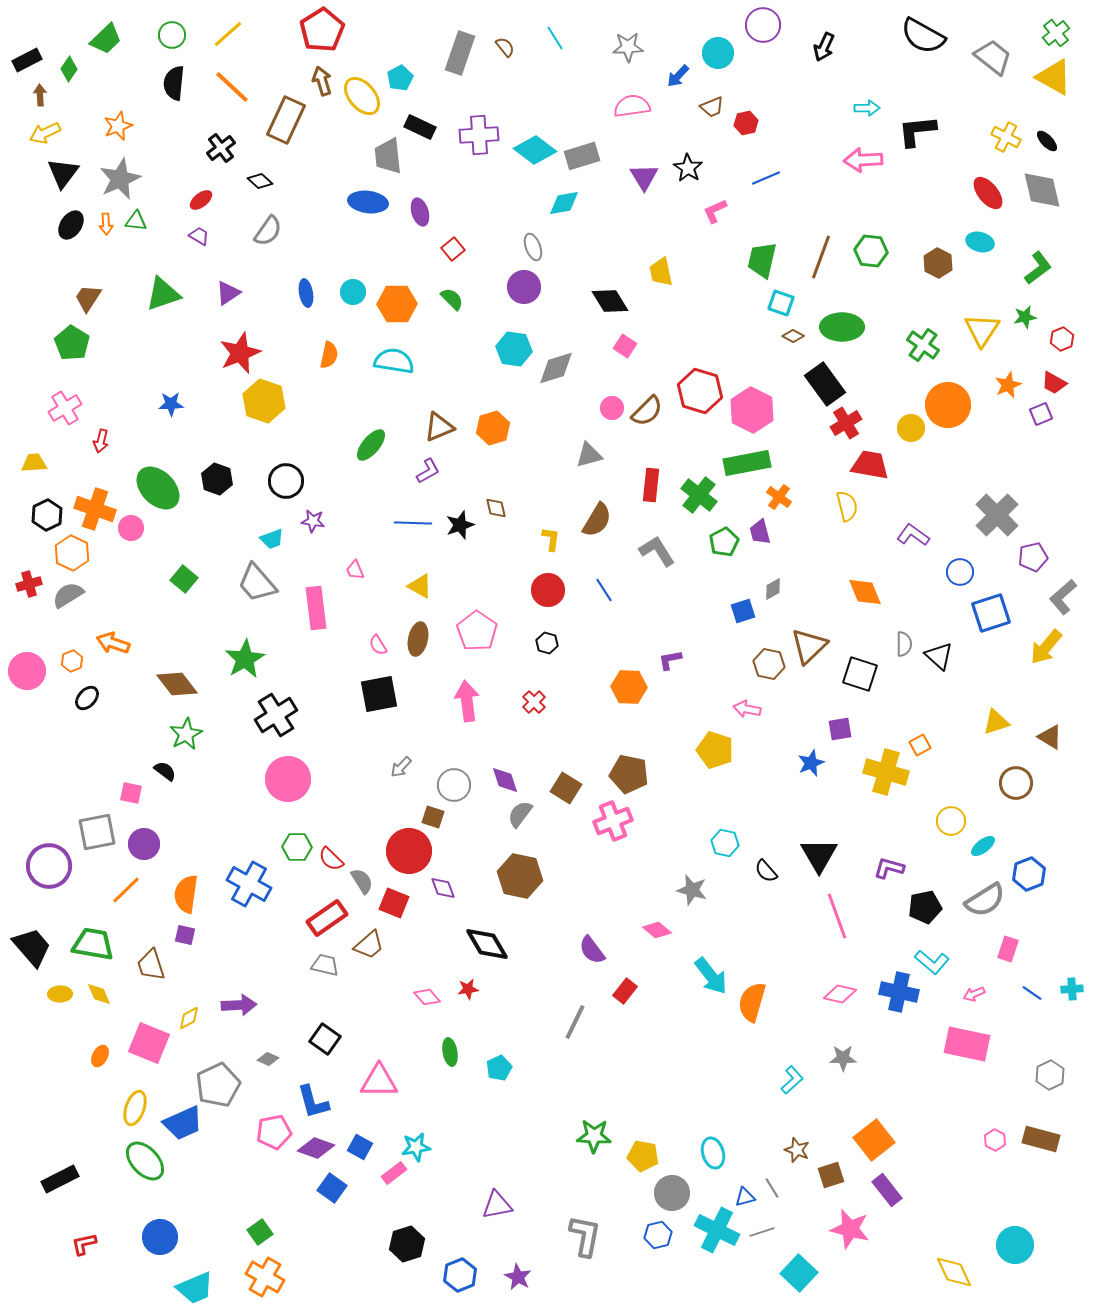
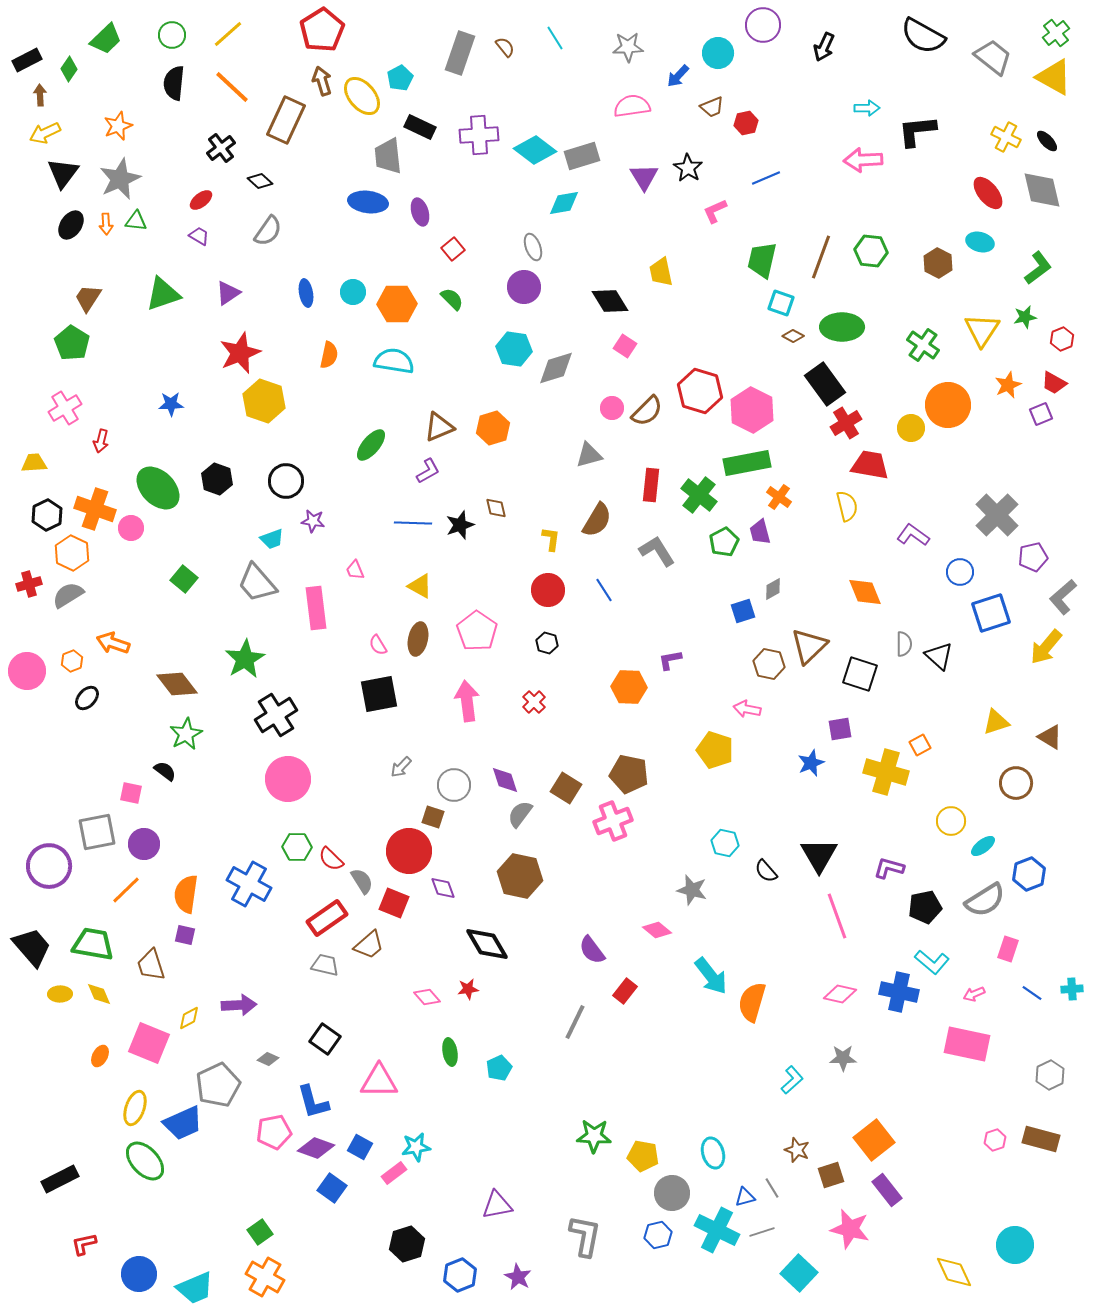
pink hexagon at (995, 1140): rotated 15 degrees clockwise
blue circle at (160, 1237): moved 21 px left, 37 px down
